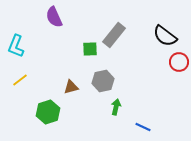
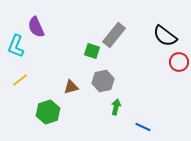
purple semicircle: moved 18 px left, 10 px down
green square: moved 2 px right, 2 px down; rotated 21 degrees clockwise
